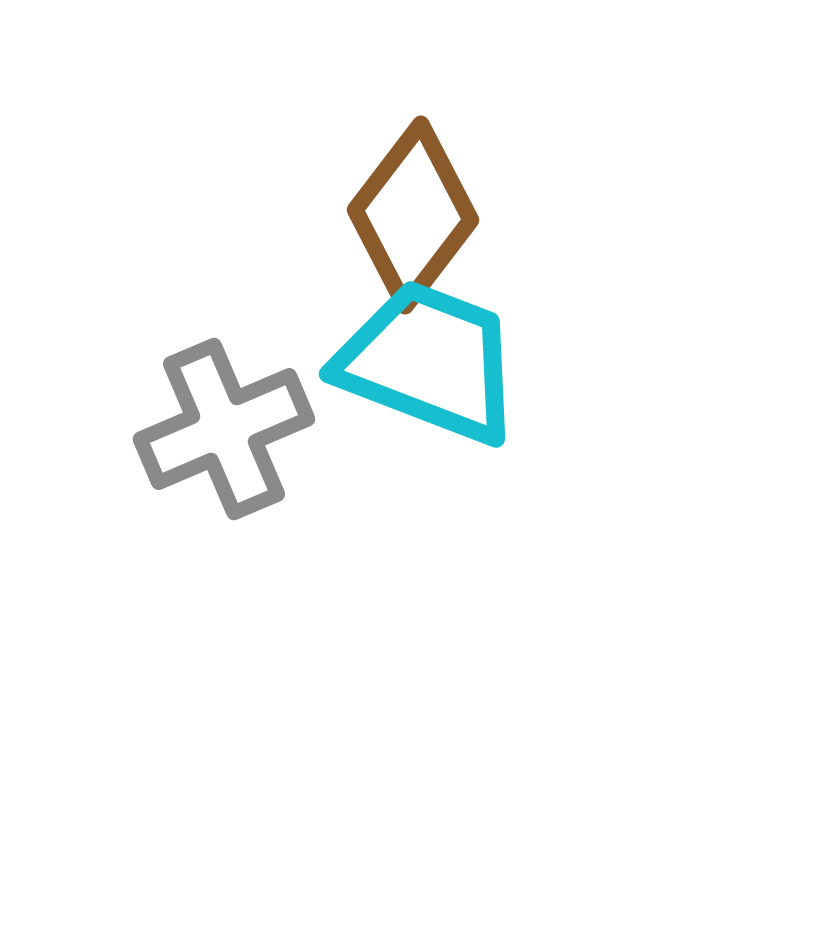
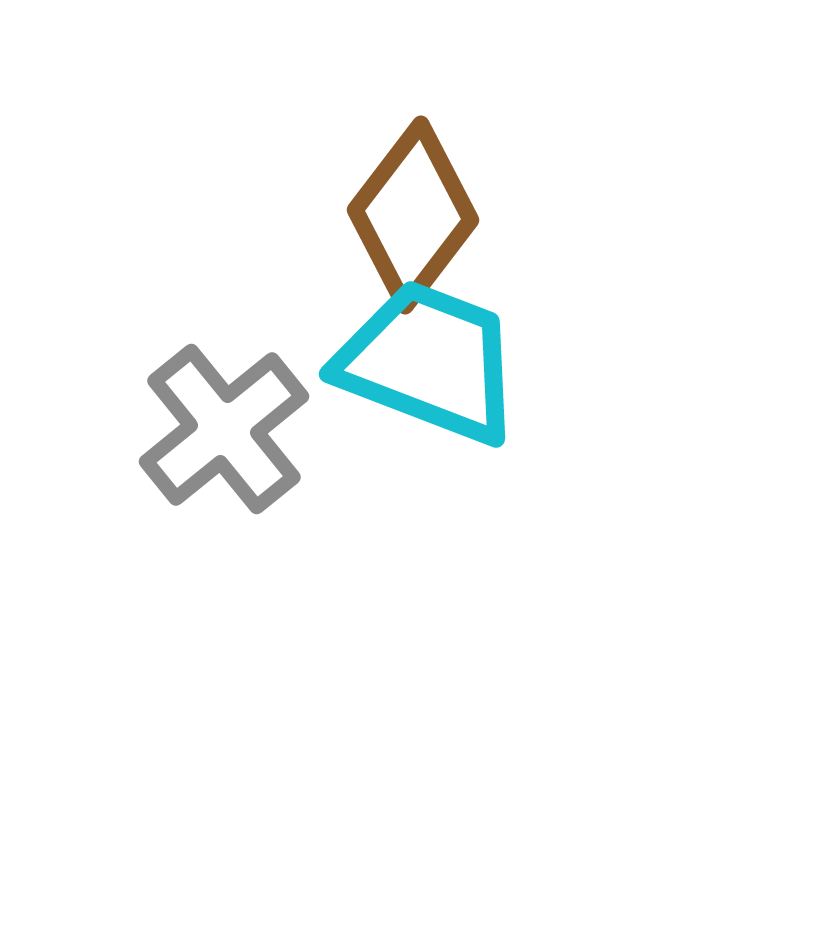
gray cross: rotated 16 degrees counterclockwise
